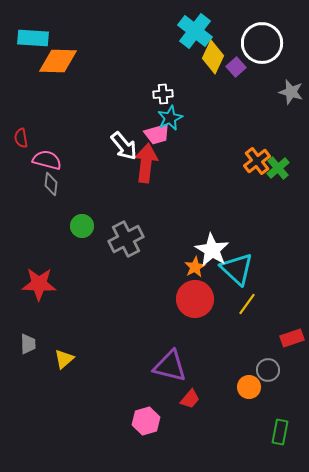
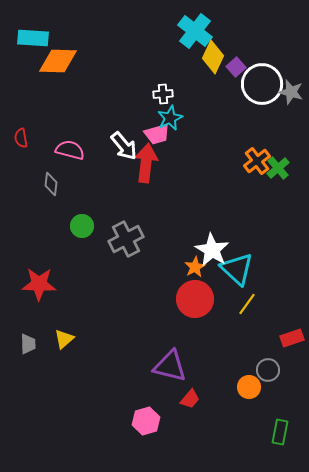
white circle: moved 41 px down
pink semicircle: moved 23 px right, 10 px up
yellow triangle: moved 20 px up
